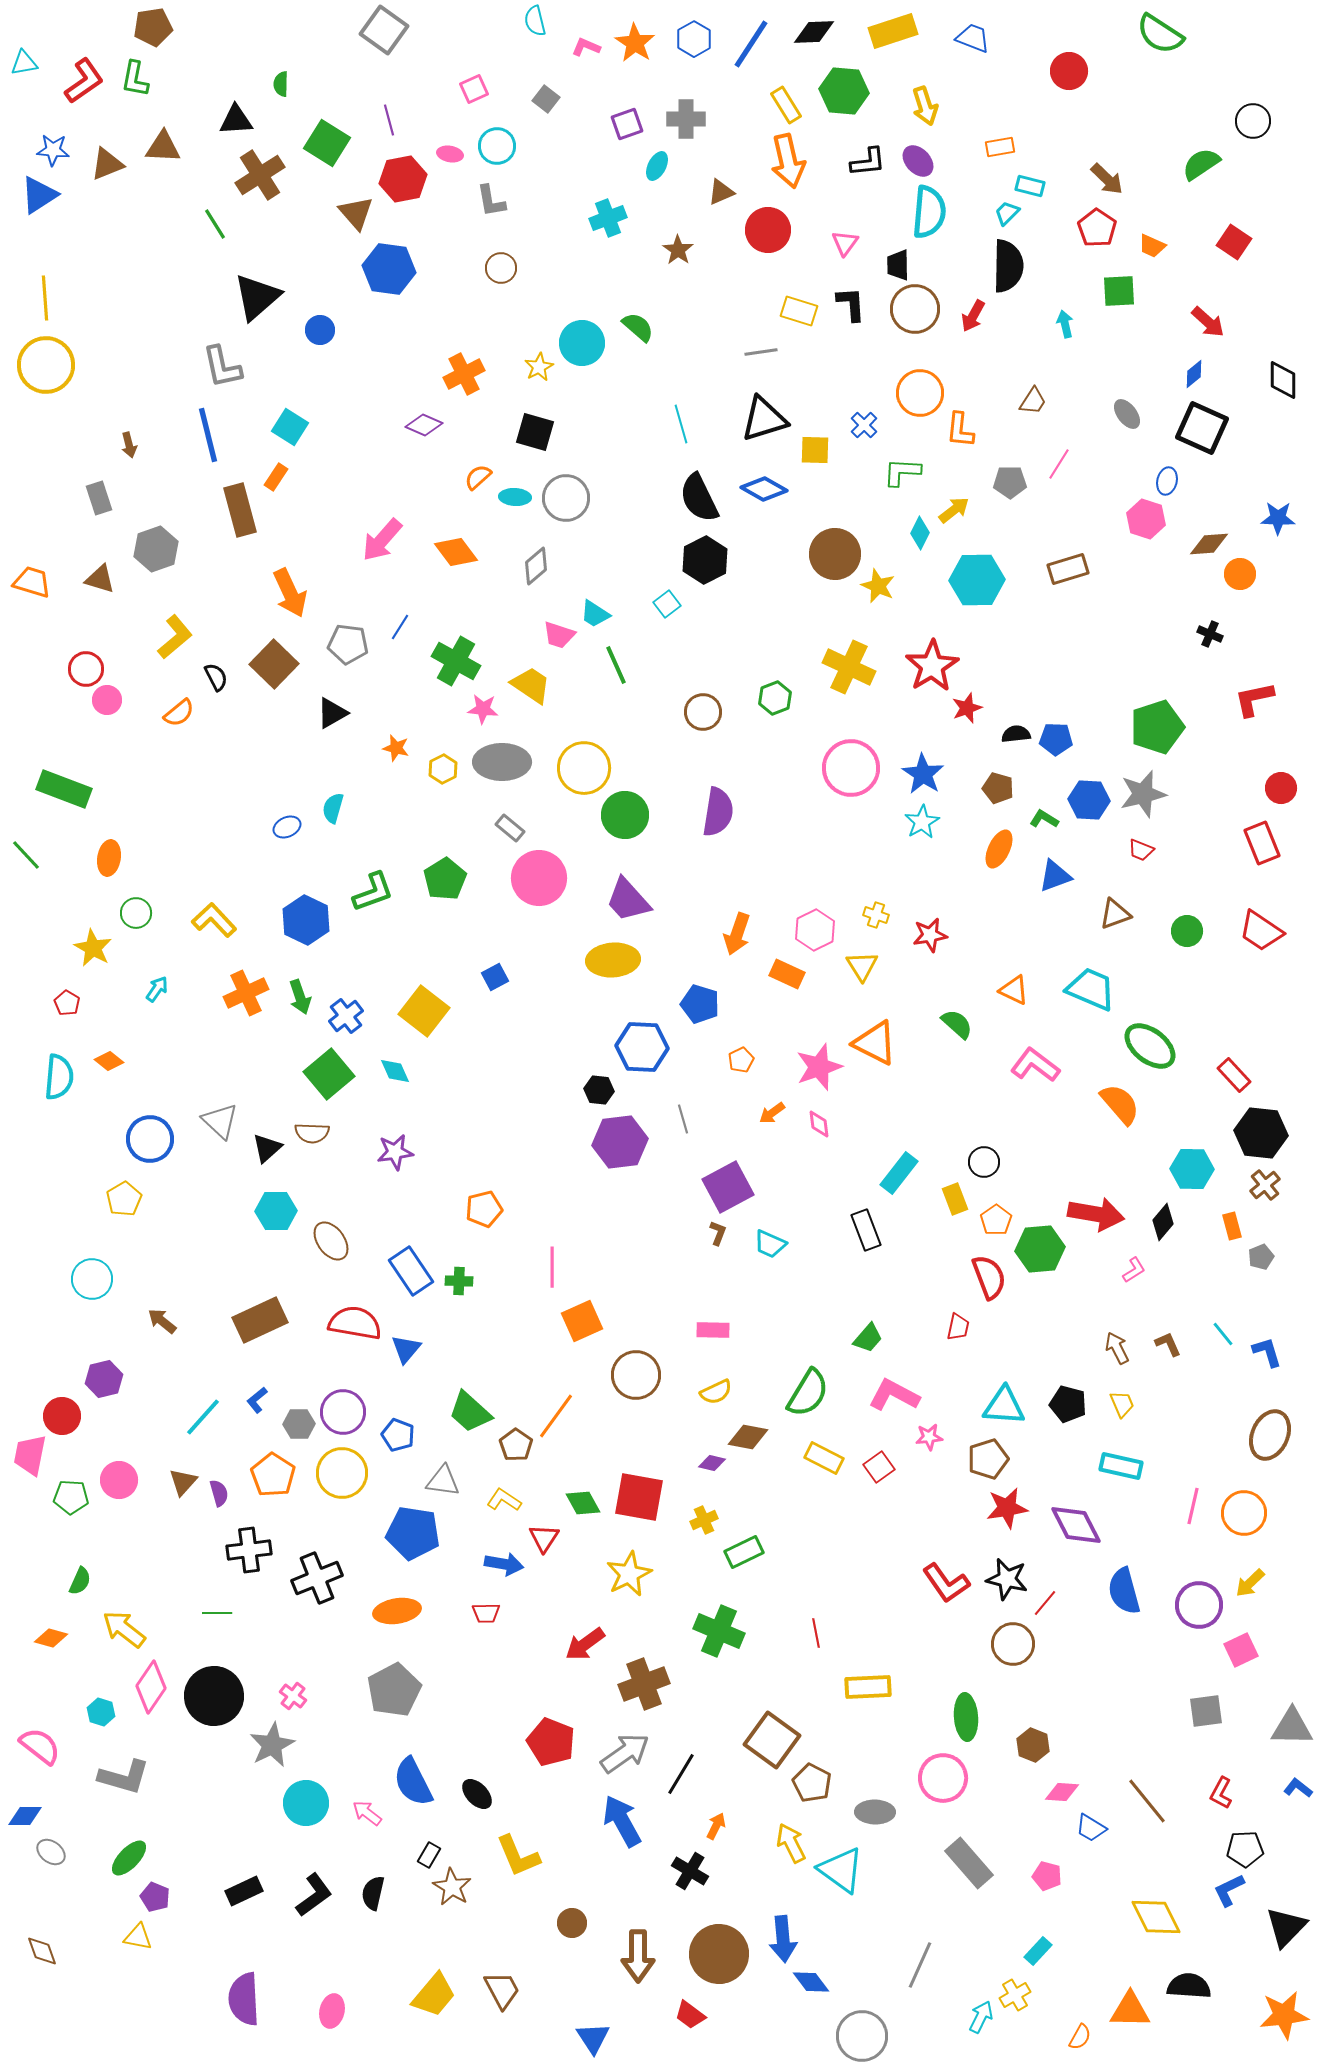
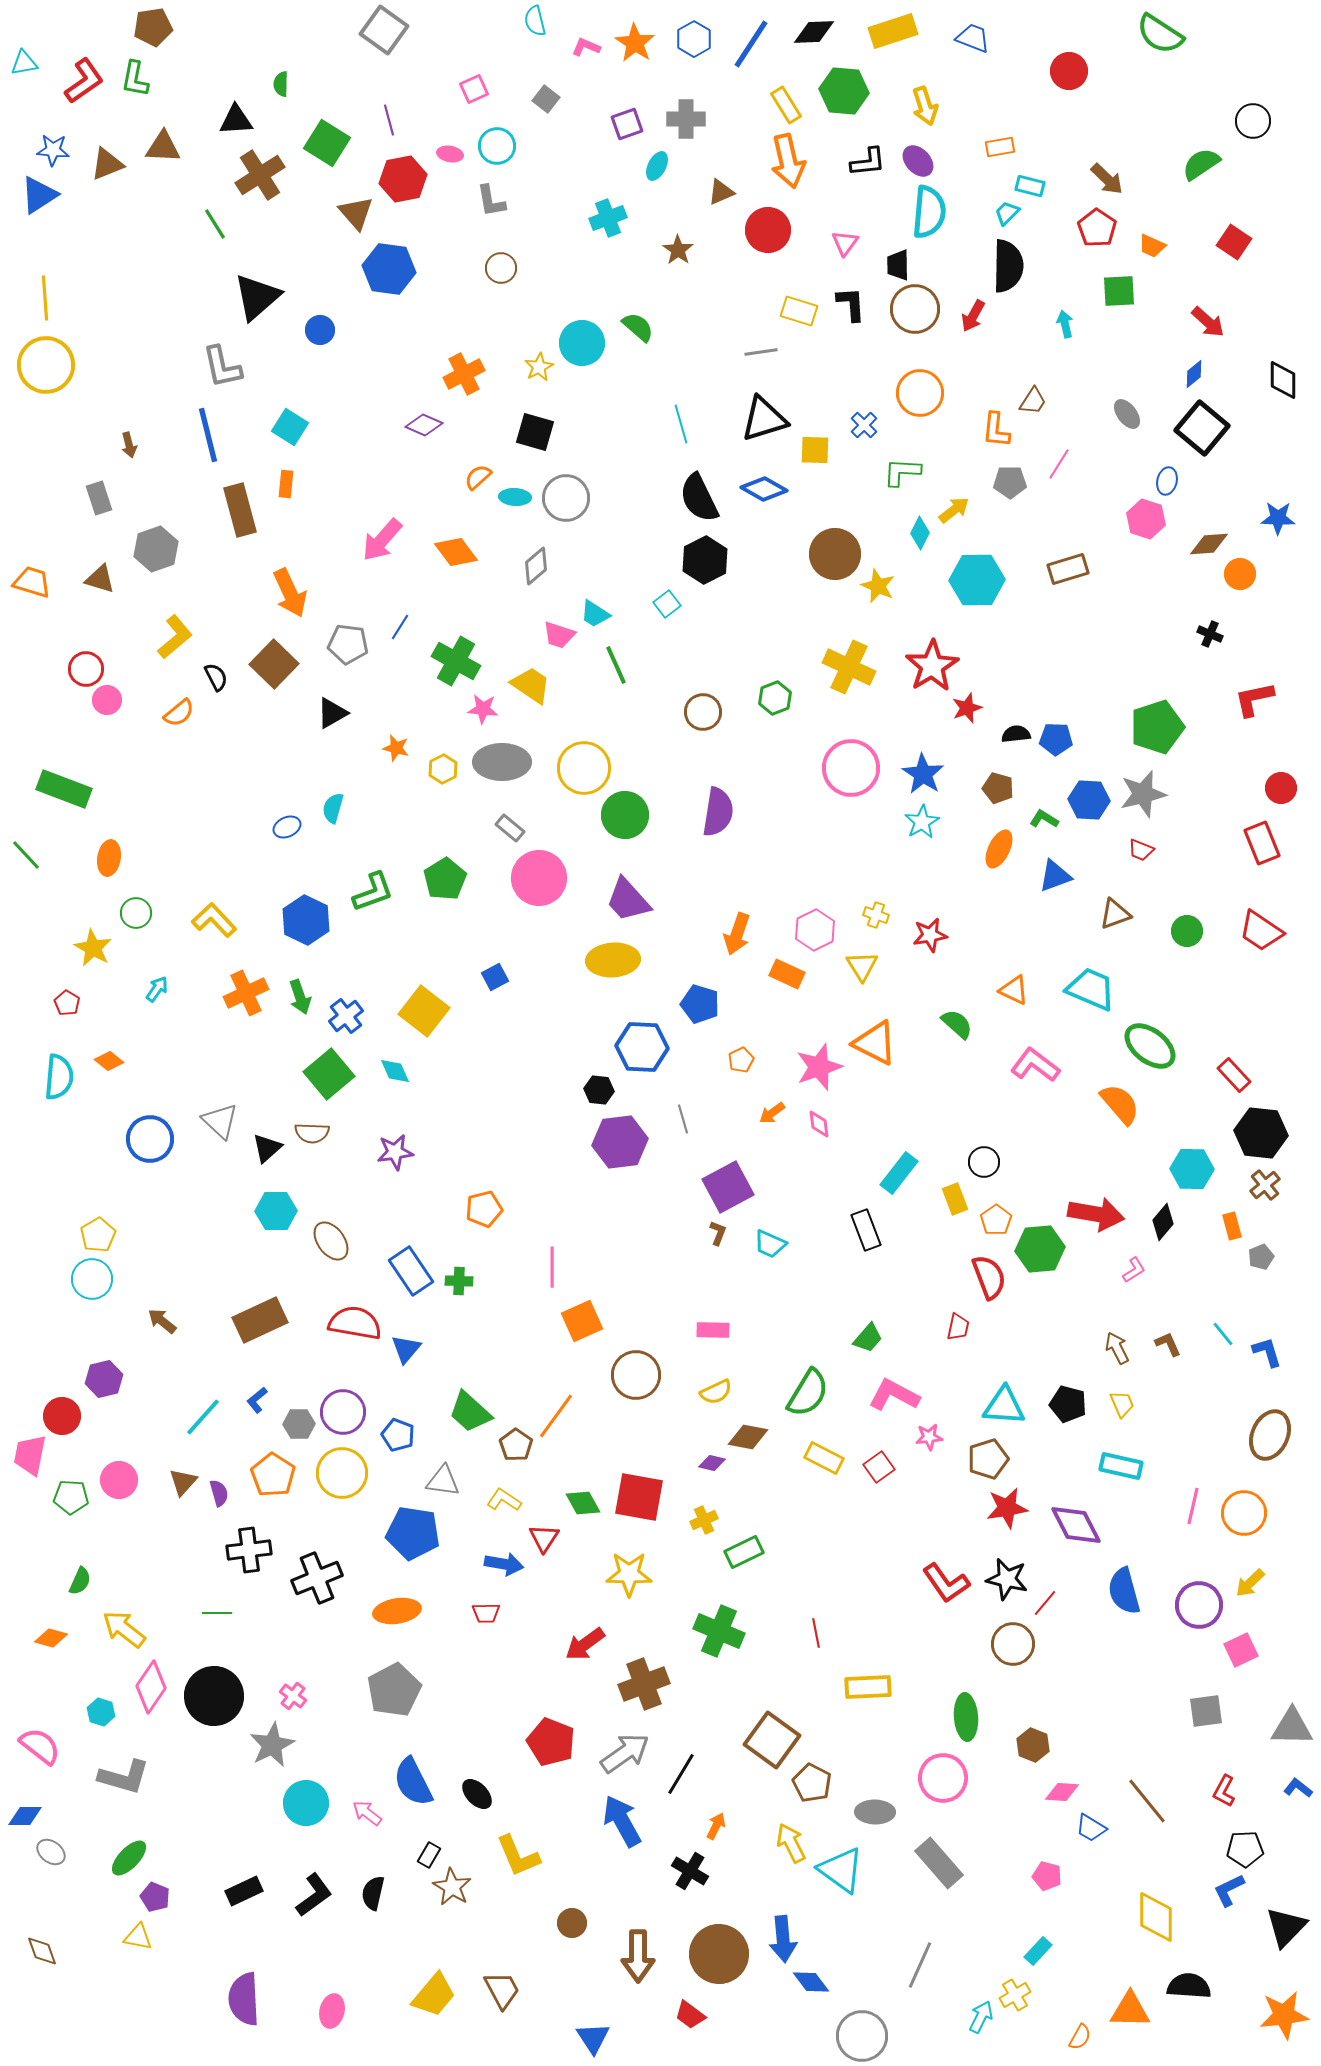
black square at (1202, 428): rotated 16 degrees clockwise
orange L-shape at (960, 430): moved 36 px right
orange rectangle at (276, 477): moved 10 px right, 7 px down; rotated 28 degrees counterclockwise
yellow pentagon at (124, 1199): moved 26 px left, 36 px down
yellow star at (629, 1574): rotated 27 degrees clockwise
red L-shape at (1221, 1793): moved 3 px right, 2 px up
gray rectangle at (969, 1863): moved 30 px left
yellow diamond at (1156, 1917): rotated 26 degrees clockwise
